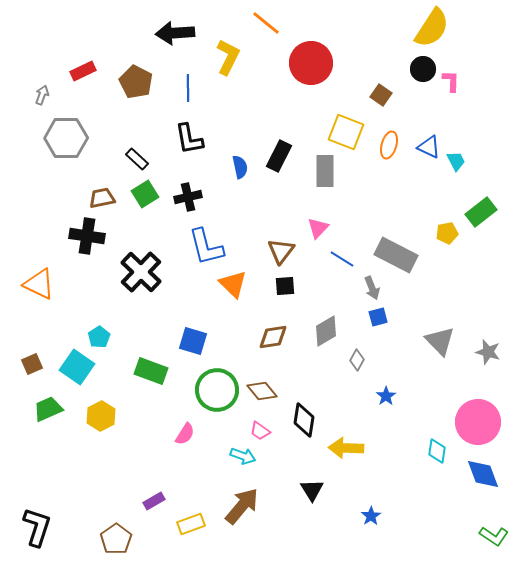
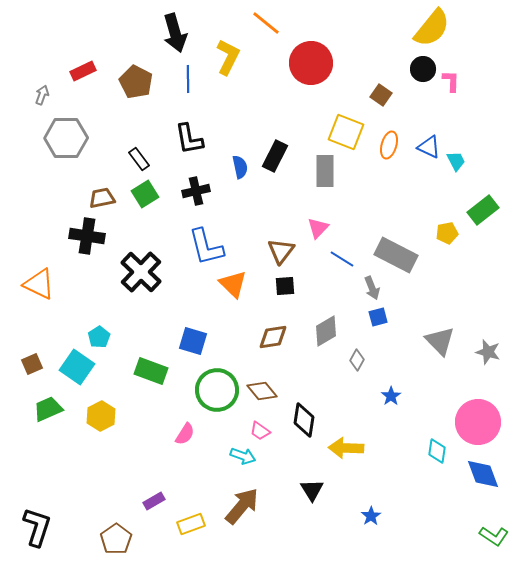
yellow semicircle at (432, 28): rotated 6 degrees clockwise
black arrow at (175, 33): rotated 102 degrees counterclockwise
blue line at (188, 88): moved 9 px up
black rectangle at (279, 156): moved 4 px left
black rectangle at (137, 159): moved 2 px right; rotated 10 degrees clockwise
black cross at (188, 197): moved 8 px right, 6 px up
green rectangle at (481, 212): moved 2 px right, 2 px up
blue star at (386, 396): moved 5 px right
